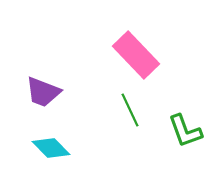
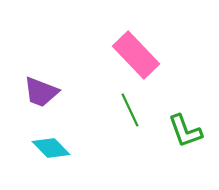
purple trapezoid: moved 2 px left
